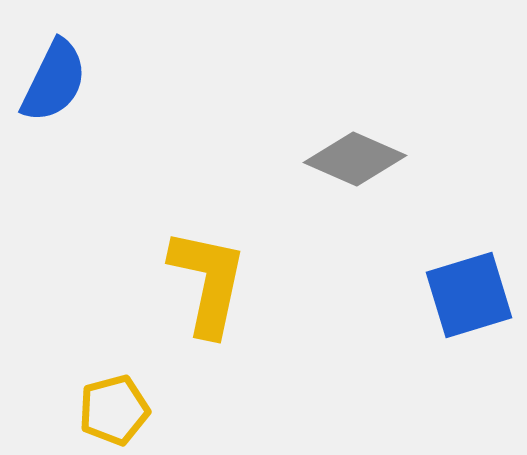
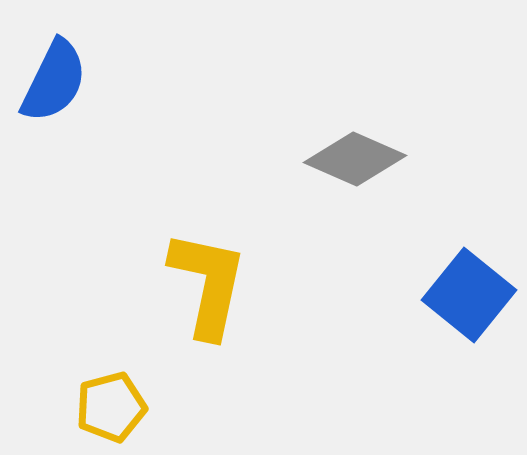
yellow L-shape: moved 2 px down
blue square: rotated 34 degrees counterclockwise
yellow pentagon: moved 3 px left, 3 px up
